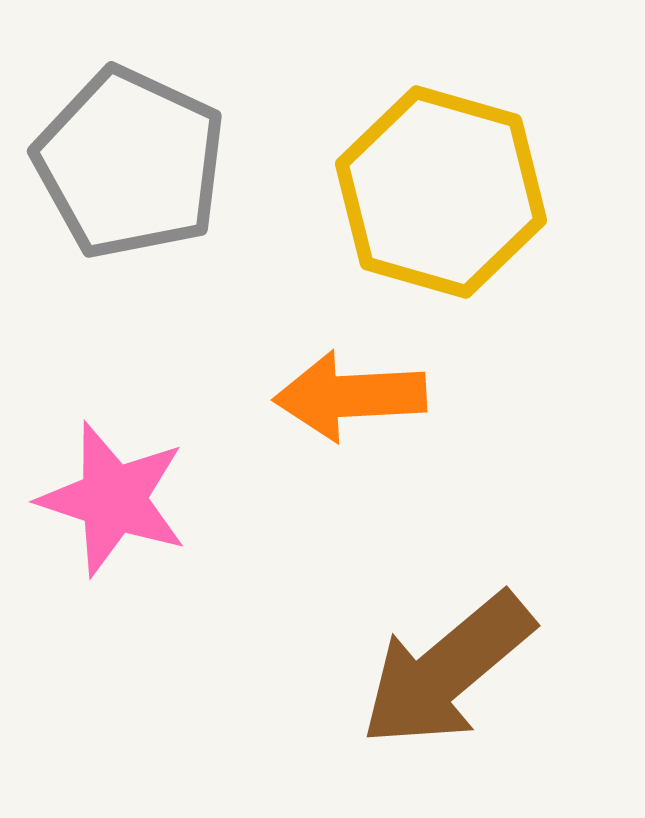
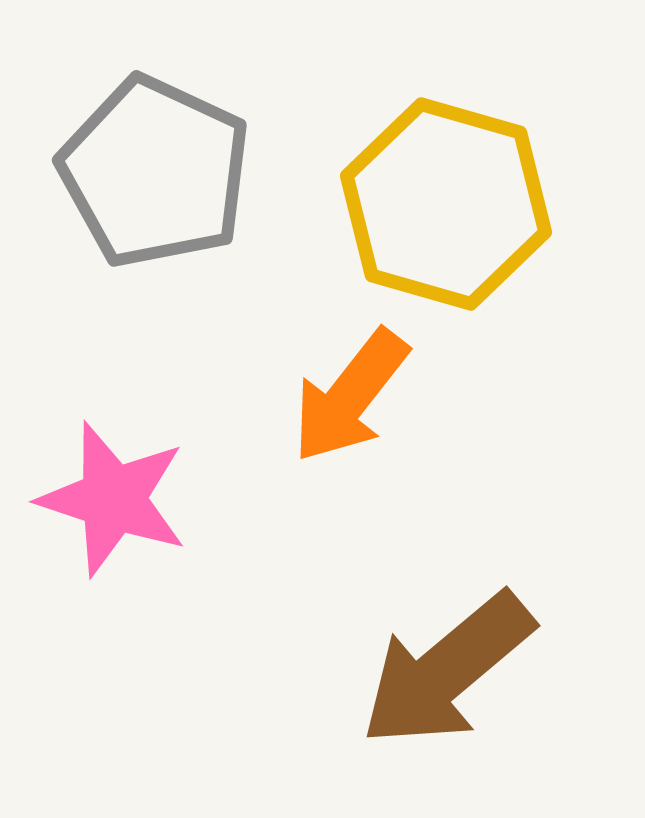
gray pentagon: moved 25 px right, 9 px down
yellow hexagon: moved 5 px right, 12 px down
orange arrow: rotated 49 degrees counterclockwise
